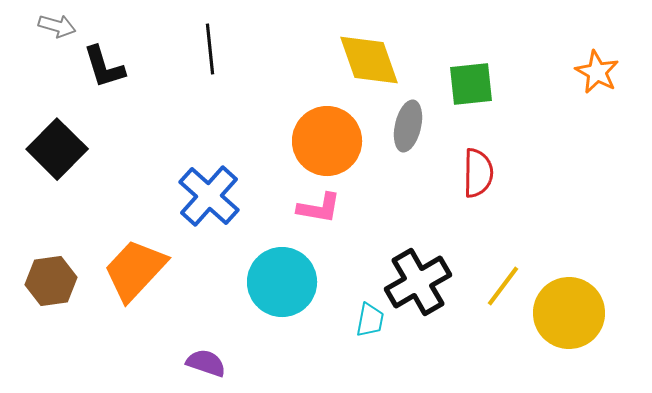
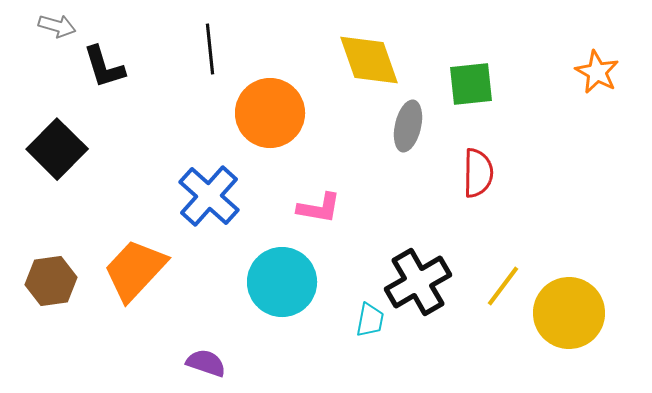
orange circle: moved 57 px left, 28 px up
